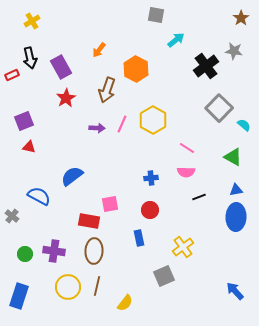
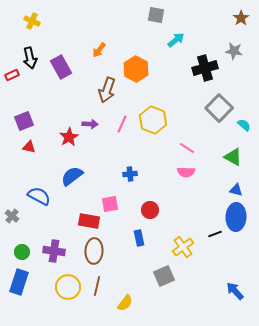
yellow cross at (32, 21): rotated 35 degrees counterclockwise
black cross at (206, 66): moved 1 px left, 2 px down; rotated 20 degrees clockwise
red star at (66, 98): moved 3 px right, 39 px down
yellow hexagon at (153, 120): rotated 8 degrees counterclockwise
purple arrow at (97, 128): moved 7 px left, 4 px up
blue cross at (151, 178): moved 21 px left, 4 px up
blue triangle at (236, 190): rotated 24 degrees clockwise
black line at (199, 197): moved 16 px right, 37 px down
green circle at (25, 254): moved 3 px left, 2 px up
blue rectangle at (19, 296): moved 14 px up
